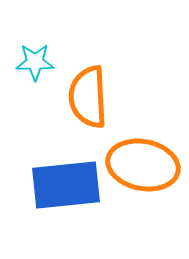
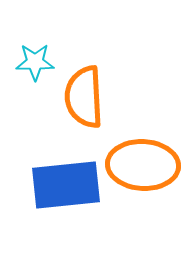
orange semicircle: moved 4 px left
orange ellipse: rotated 8 degrees counterclockwise
